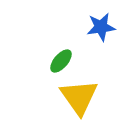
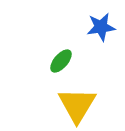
yellow triangle: moved 2 px left, 8 px down; rotated 6 degrees clockwise
